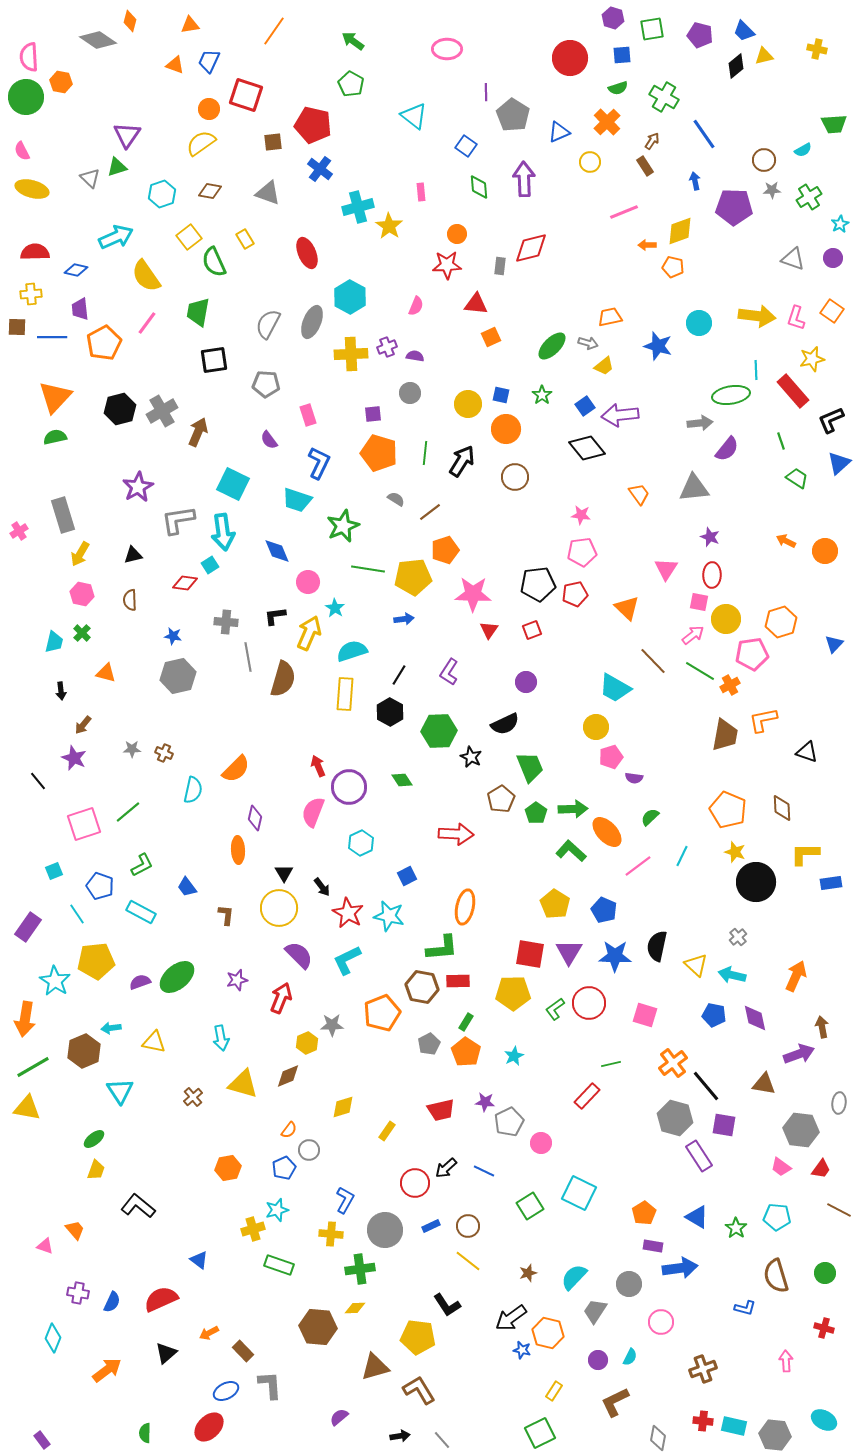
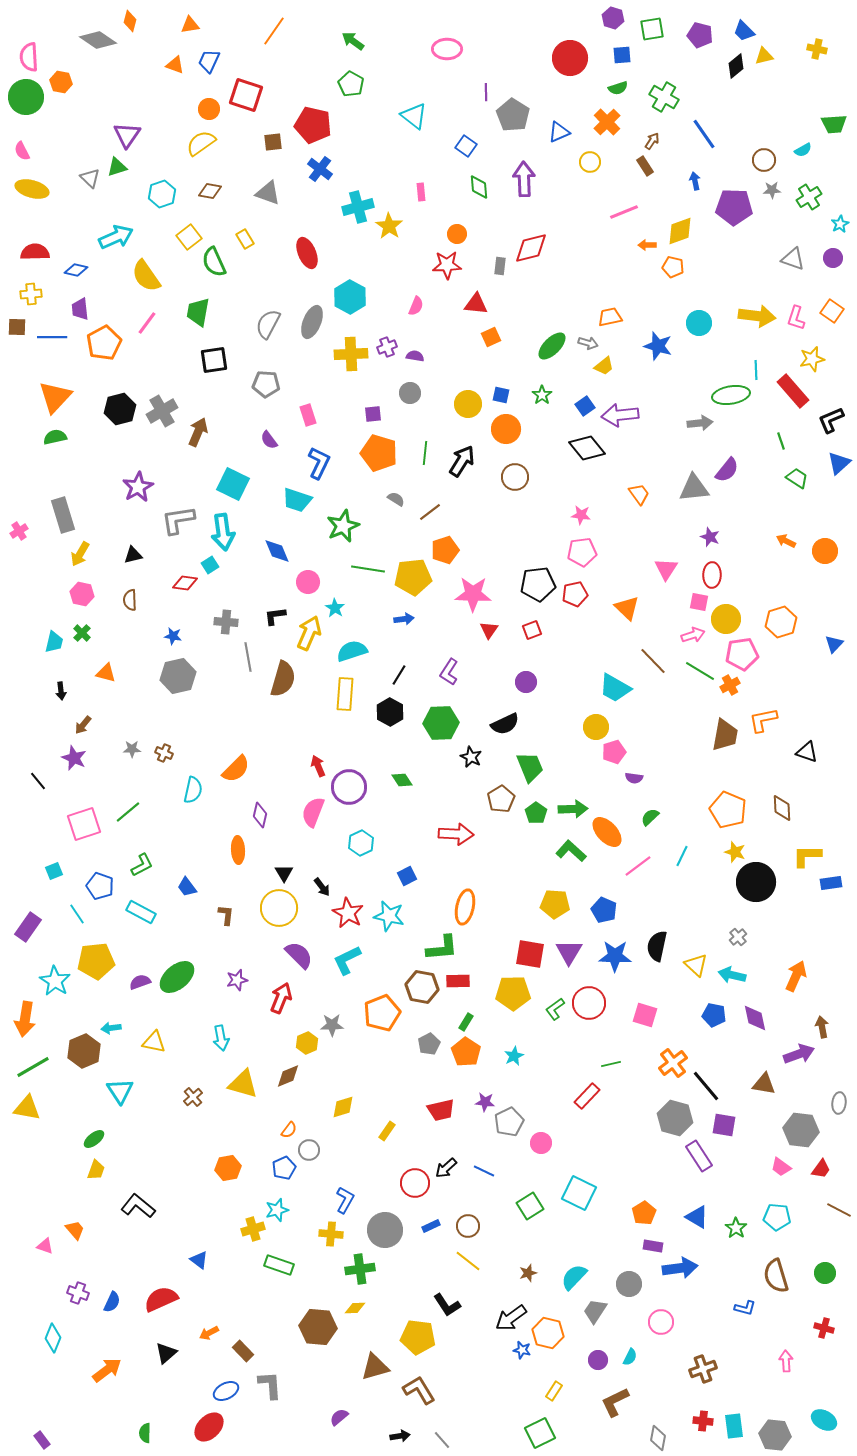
purple semicircle at (727, 449): moved 21 px down
pink arrow at (693, 635): rotated 20 degrees clockwise
pink pentagon at (752, 654): moved 10 px left
green hexagon at (439, 731): moved 2 px right, 8 px up
pink pentagon at (611, 757): moved 3 px right, 5 px up
purple diamond at (255, 818): moved 5 px right, 3 px up
yellow L-shape at (805, 854): moved 2 px right, 2 px down
yellow pentagon at (555, 904): rotated 28 degrees counterclockwise
purple cross at (78, 1293): rotated 10 degrees clockwise
cyan rectangle at (734, 1426): rotated 70 degrees clockwise
